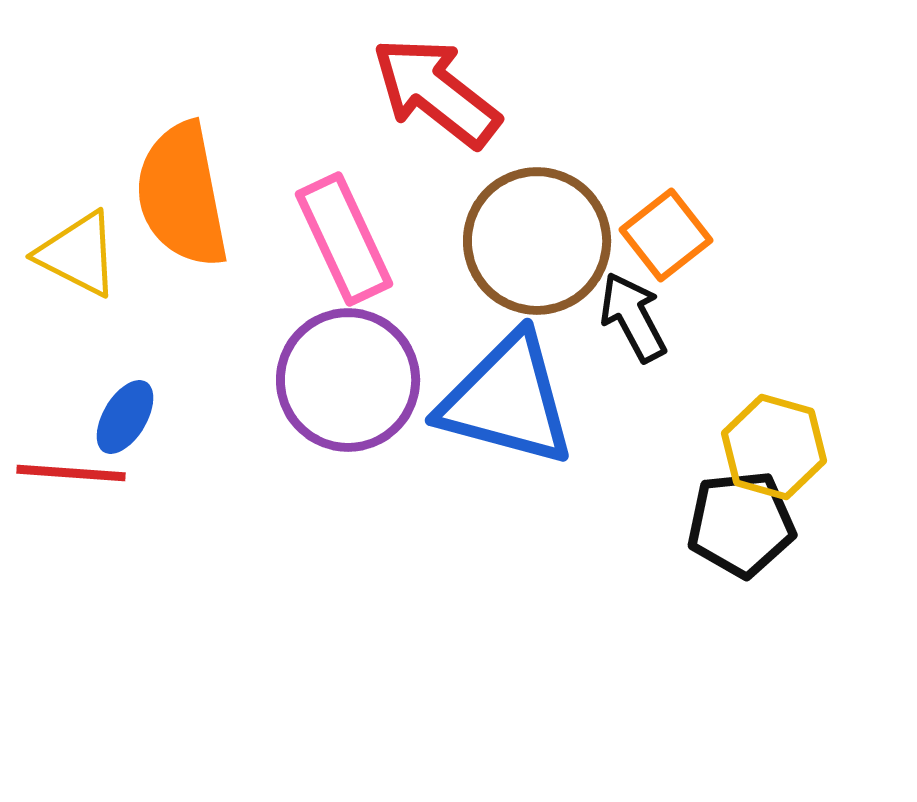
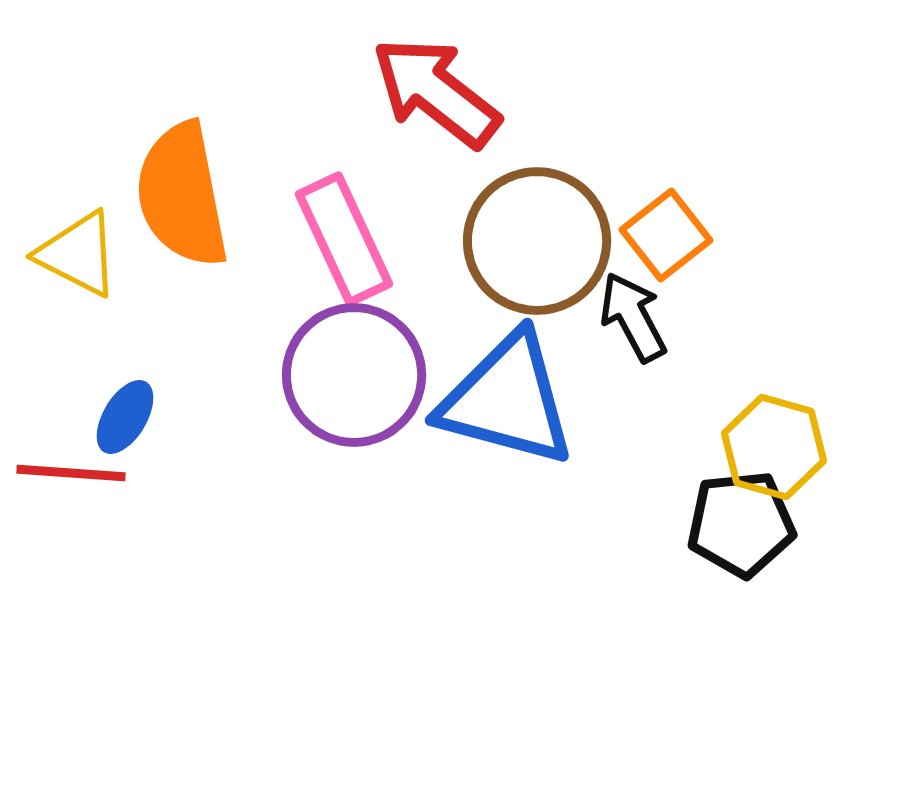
purple circle: moved 6 px right, 5 px up
